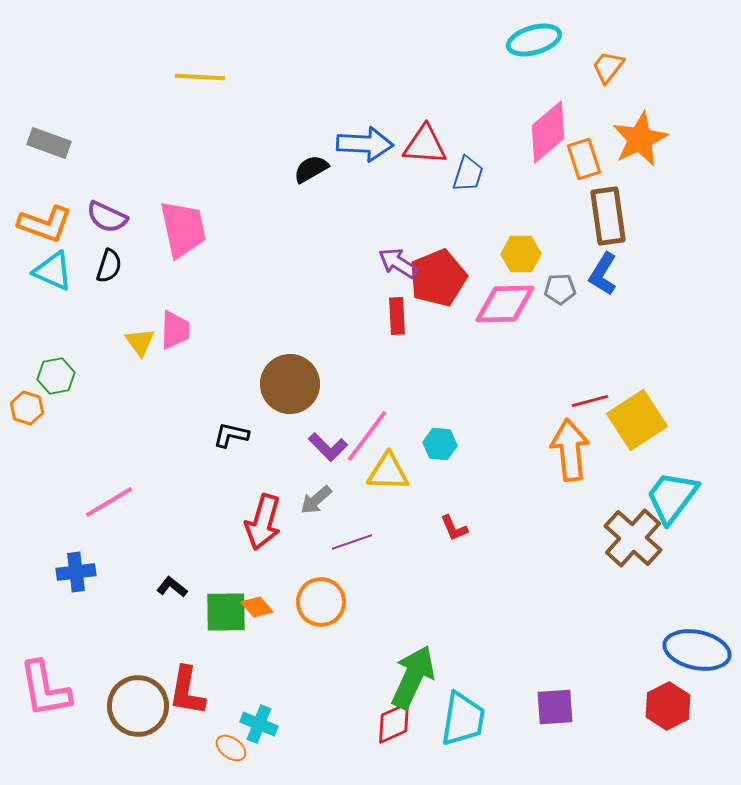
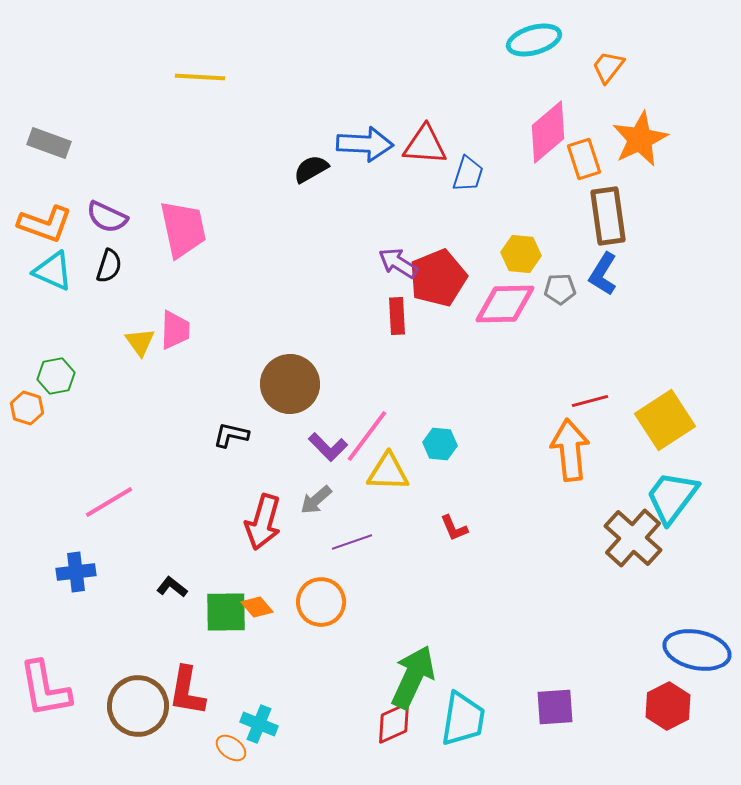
yellow hexagon at (521, 254): rotated 6 degrees clockwise
yellow square at (637, 420): moved 28 px right
